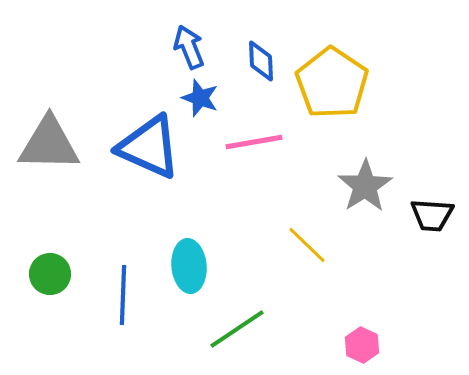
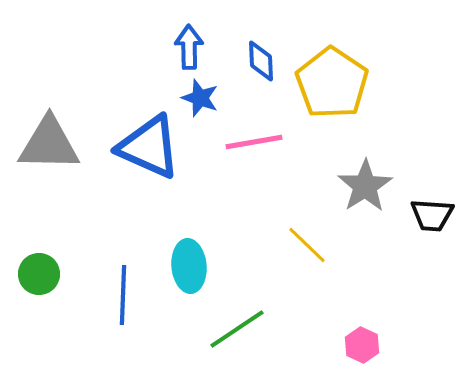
blue arrow: rotated 21 degrees clockwise
green circle: moved 11 px left
